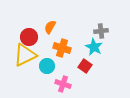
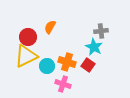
red circle: moved 1 px left
orange cross: moved 5 px right, 14 px down
yellow triangle: moved 1 px right, 1 px down
red square: moved 3 px right, 1 px up
